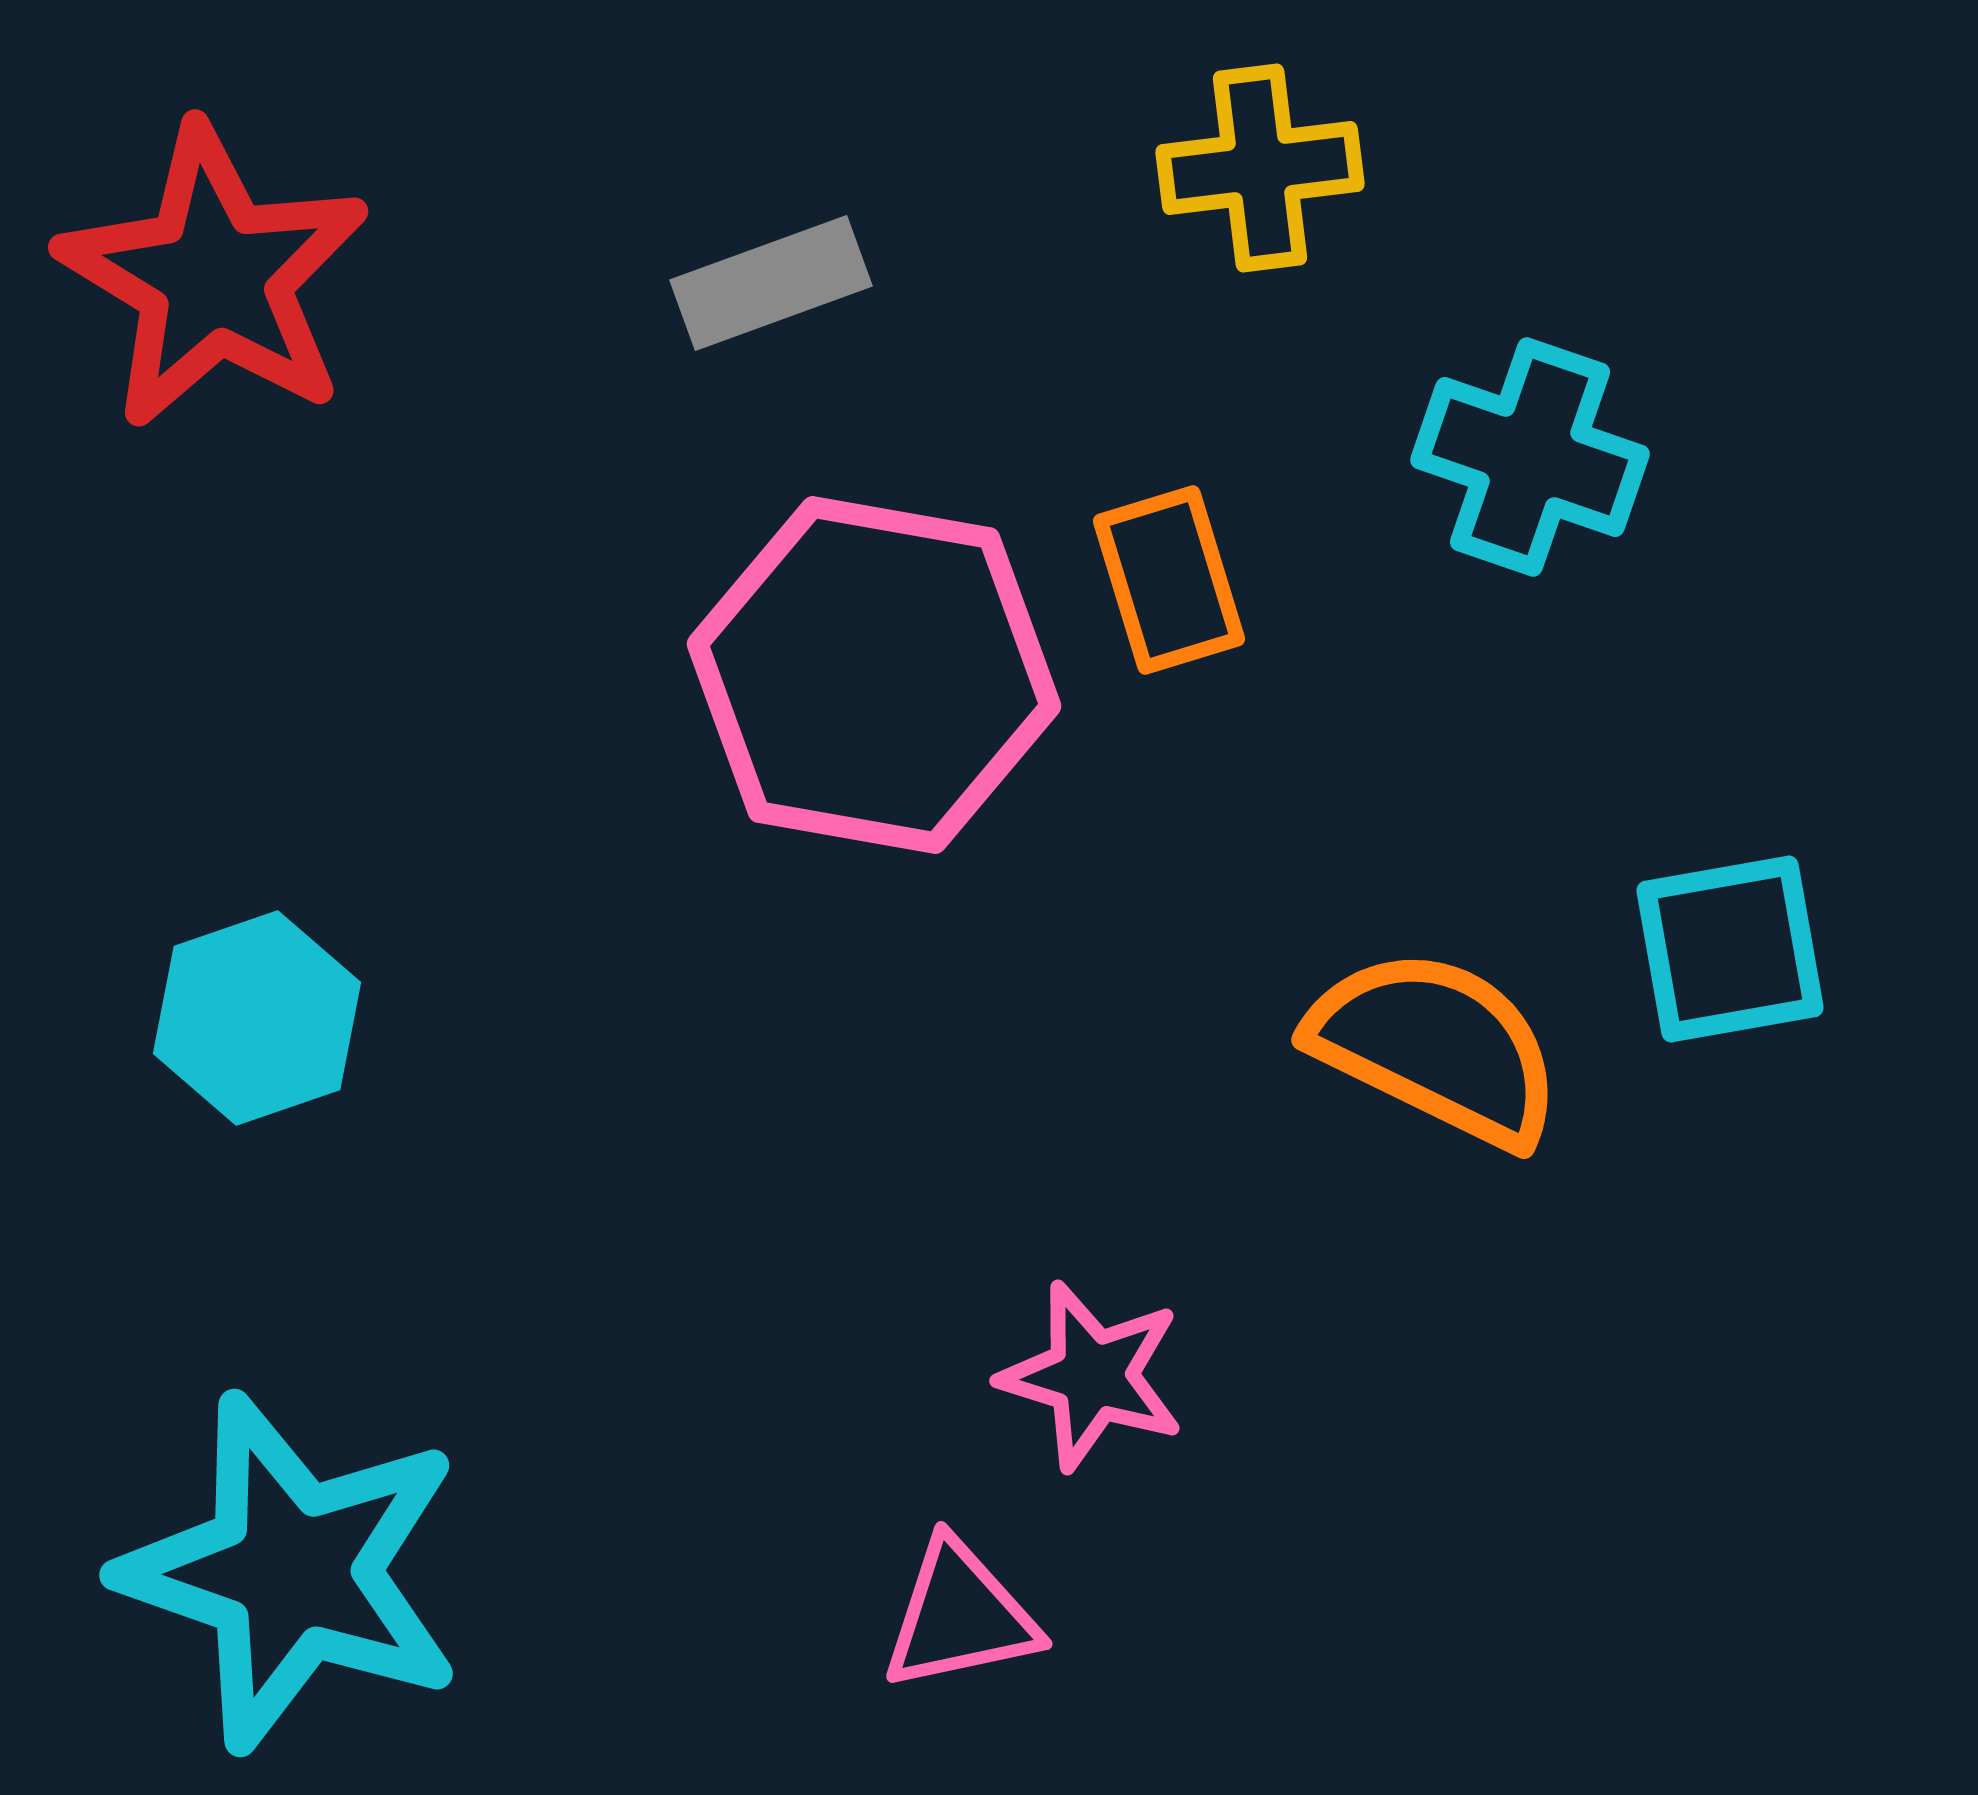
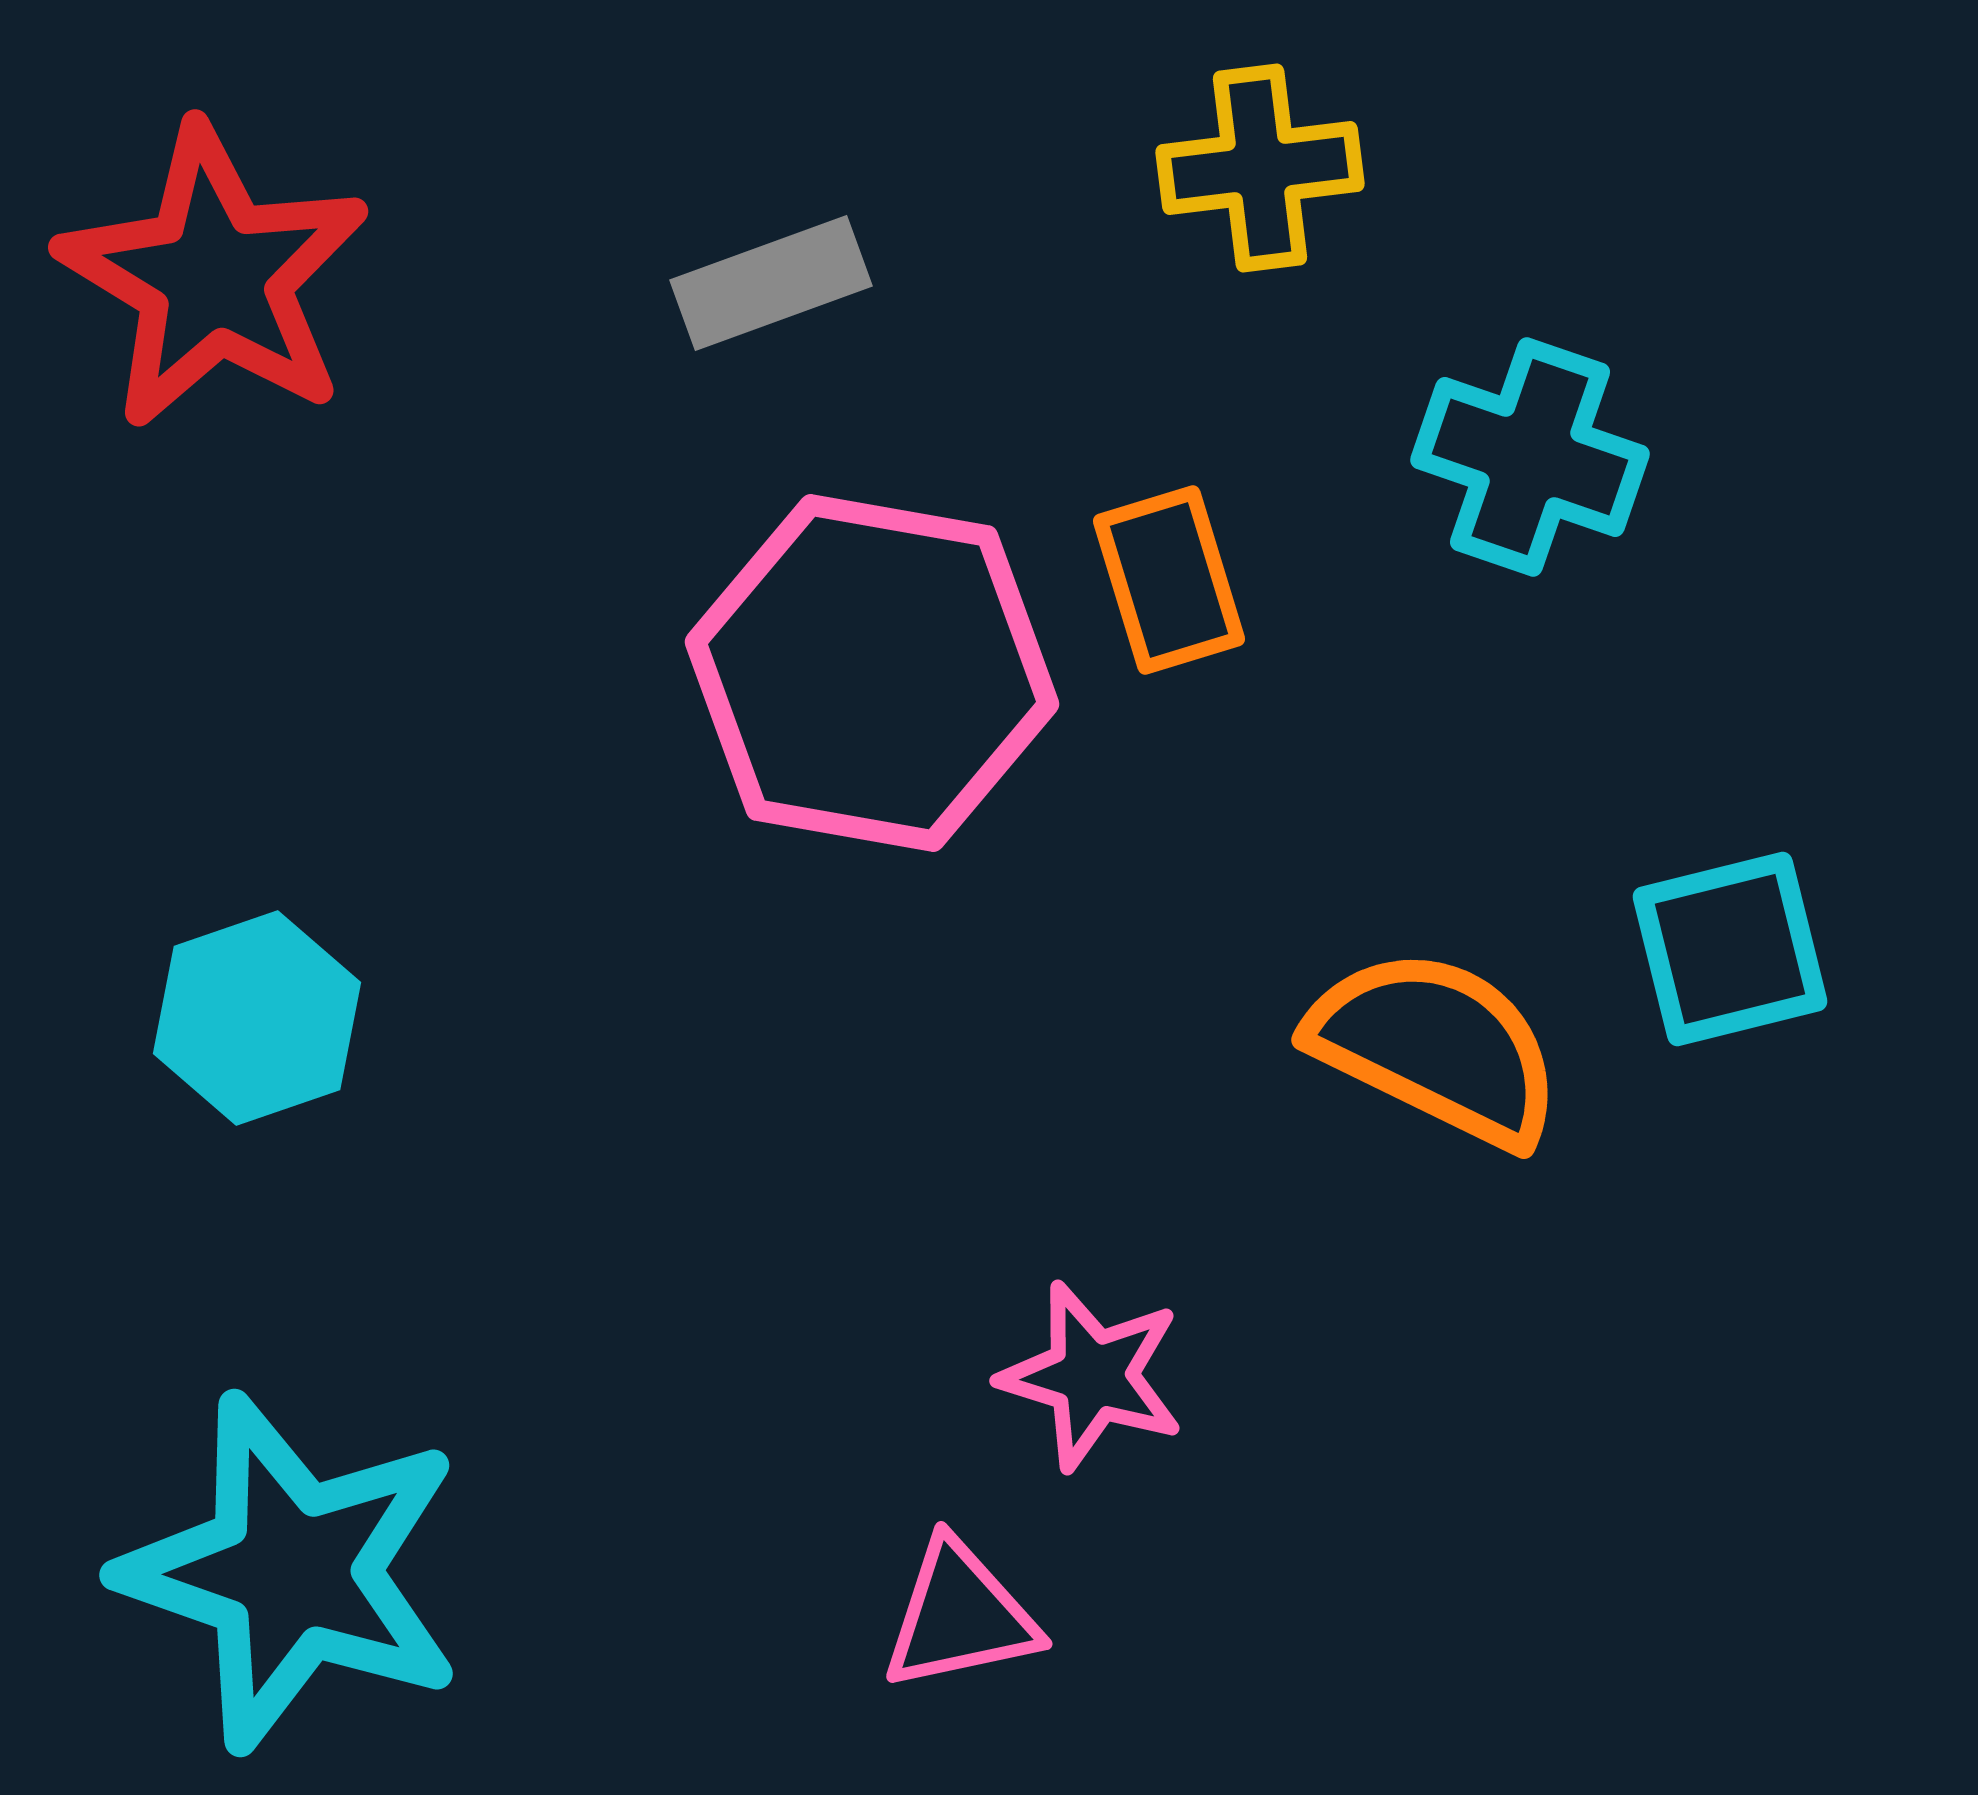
pink hexagon: moved 2 px left, 2 px up
cyan square: rotated 4 degrees counterclockwise
